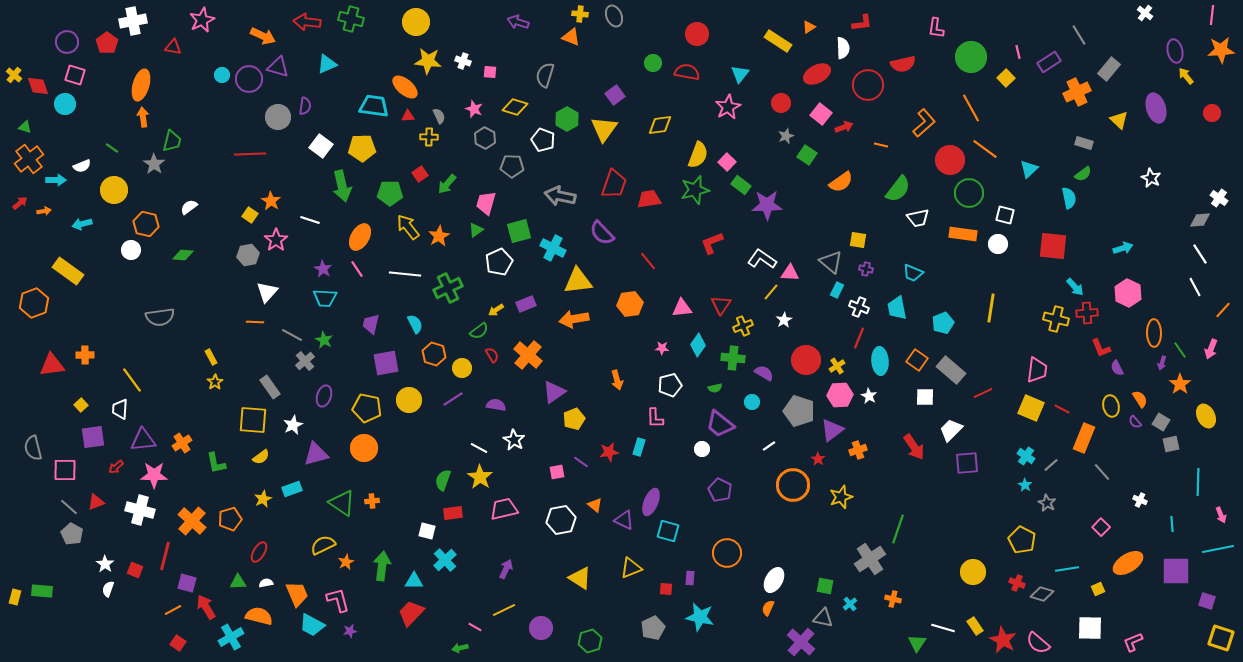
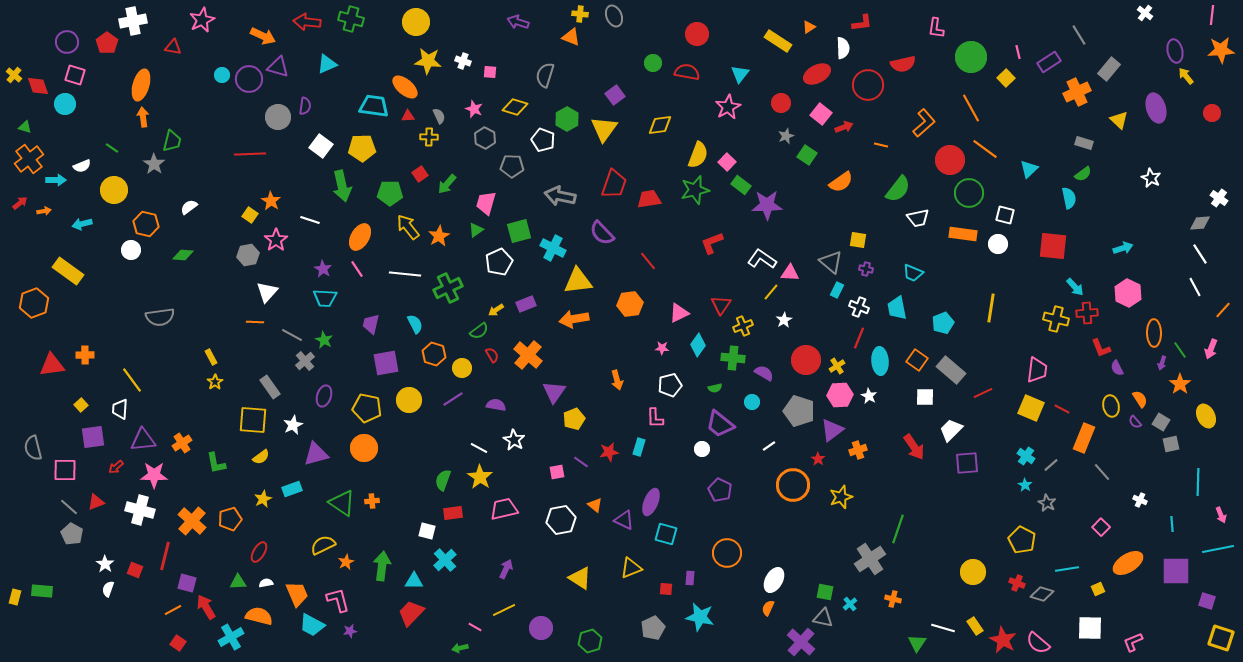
gray diamond at (1200, 220): moved 3 px down
pink triangle at (682, 308): moved 3 px left, 5 px down; rotated 20 degrees counterclockwise
purple triangle at (554, 392): rotated 20 degrees counterclockwise
cyan square at (668, 531): moved 2 px left, 3 px down
green square at (825, 586): moved 6 px down
